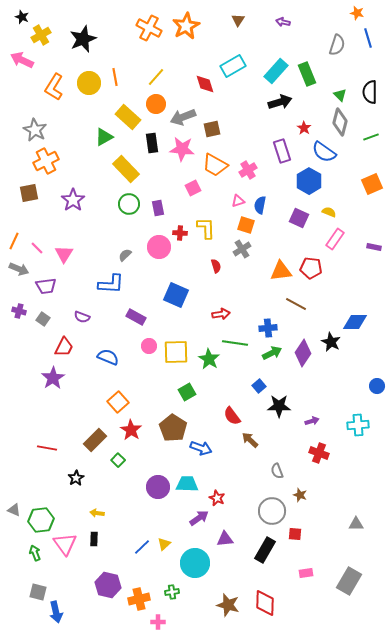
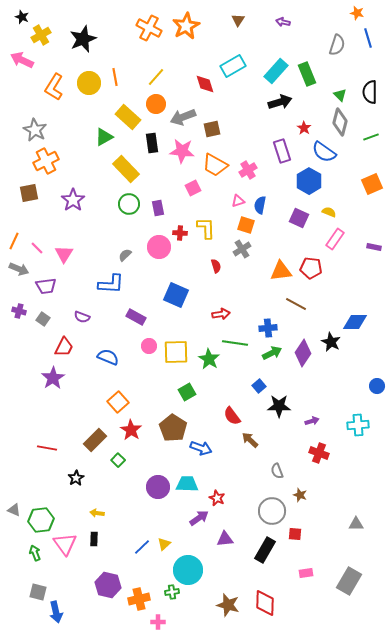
pink star at (182, 149): moved 2 px down
cyan circle at (195, 563): moved 7 px left, 7 px down
